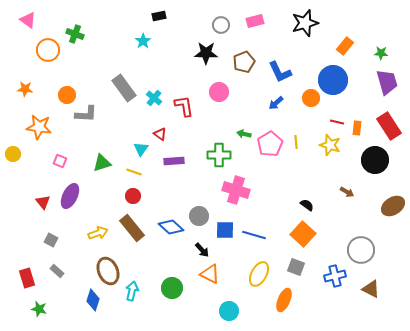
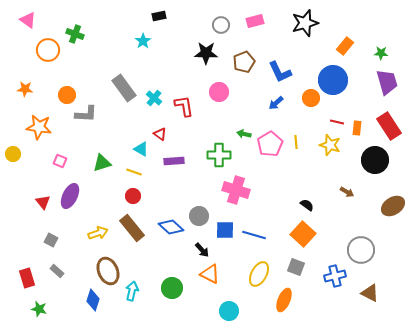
cyan triangle at (141, 149): rotated 35 degrees counterclockwise
brown triangle at (371, 289): moved 1 px left, 4 px down
